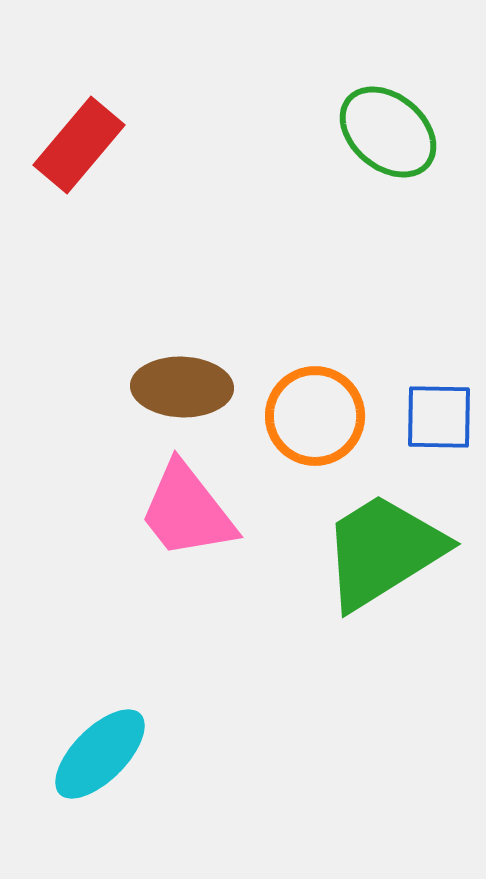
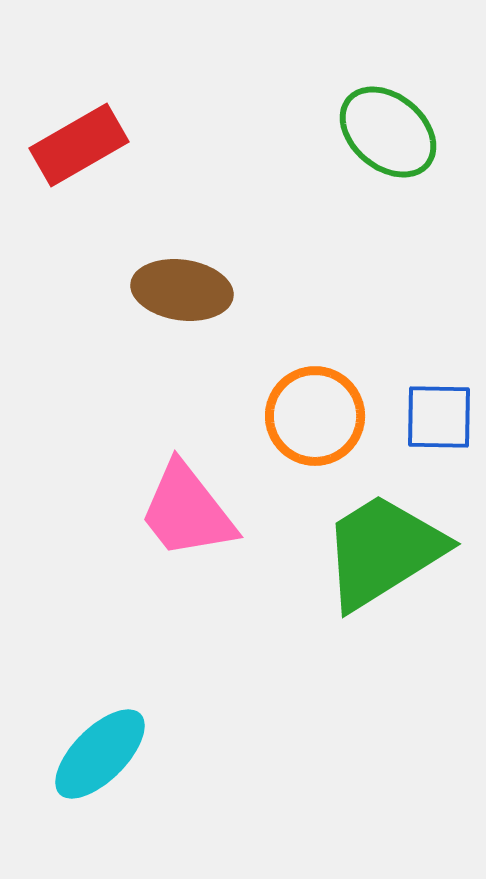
red rectangle: rotated 20 degrees clockwise
brown ellipse: moved 97 px up; rotated 6 degrees clockwise
